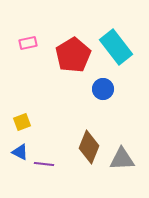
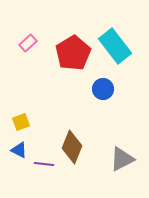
pink rectangle: rotated 30 degrees counterclockwise
cyan rectangle: moved 1 px left, 1 px up
red pentagon: moved 2 px up
yellow square: moved 1 px left
brown diamond: moved 17 px left
blue triangle: moved 1 px left, 2 px up
gray triangle: rotated 24 degrees counterclockwise
